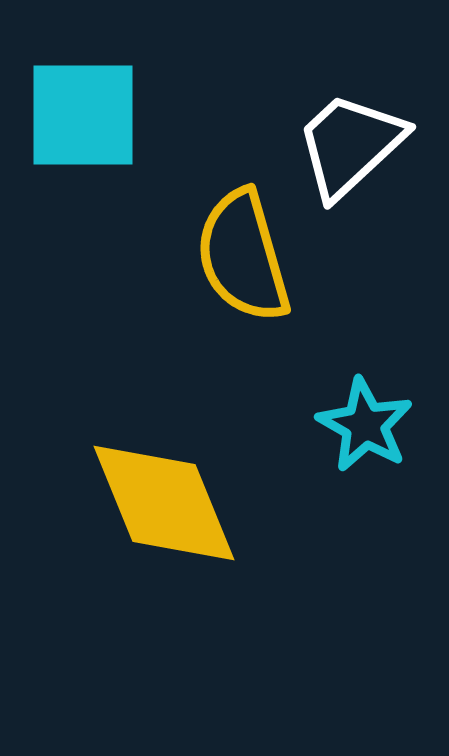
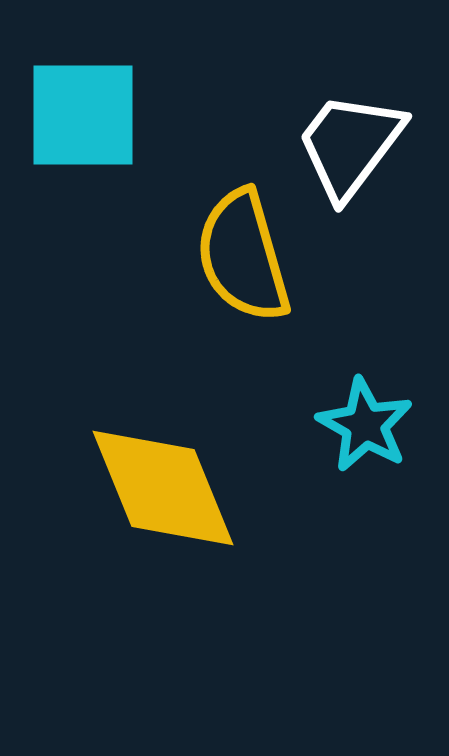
white trapezoid: rotated 10 degrees counterclockwise
yellow diamond: moved 1 px left, 15 px up
